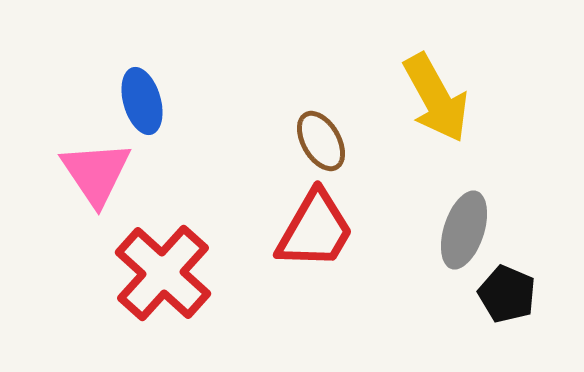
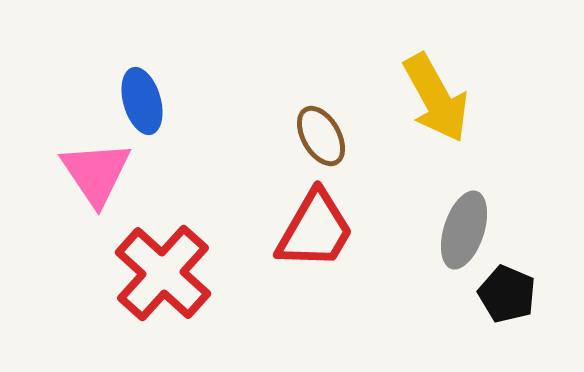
brown ellipse: moved 5 px up
